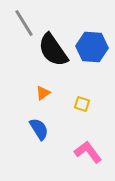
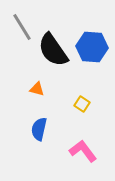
gray line: moved 2 px left, 4 px down
orange triangle: moved 6 px left, 4 px up; rotated 49 degrees clockwise
yellow square: rotated 14 degrees clockwise
blue semicircle: rotated 135 degrees counterclockwise
pink L-shape: moved 5 px left, 1 px up
